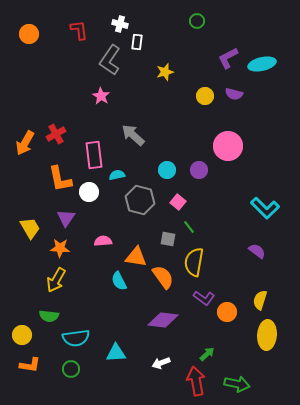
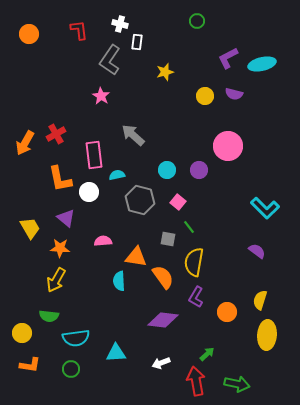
purple triangle at (66, 218): rotated 24 degrees counterclockwise
cyan semicircle at (119, 281): rotated 24 degrees clockwise
purple L-shape at (204, 298): moved 8 px left, 1 px up; rotated 85 degrees clockwise
yellow circle at (22, 335): moved 2 px up
